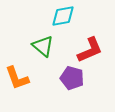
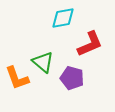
cyan diamond: moved 2 px down
green triangle: moved 16 px down
red L-shape: moved 6 px up
